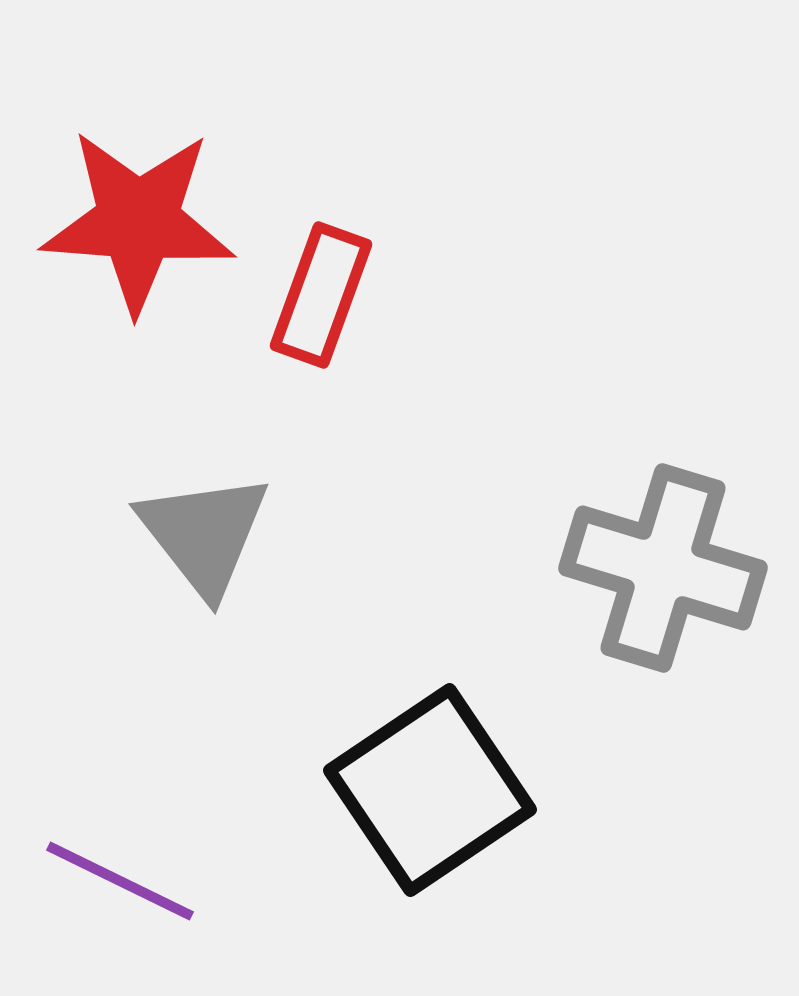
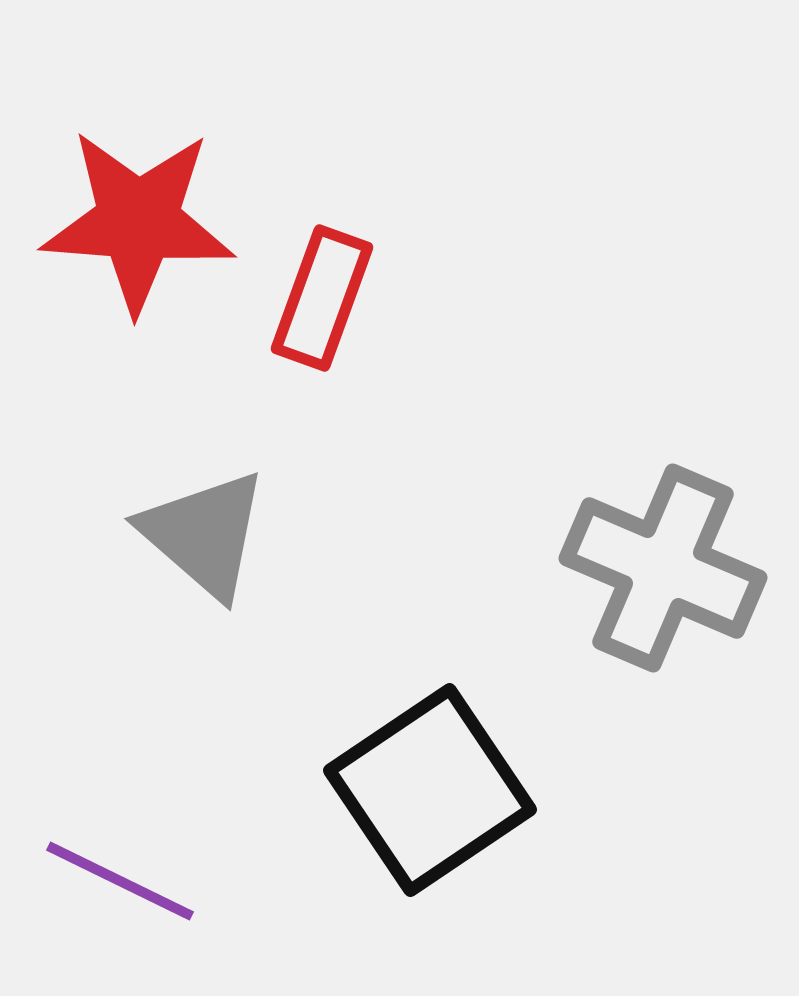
red rectangle: moved 1 px right, 3 px down
gray triangle: rotated 11 degrees counterclockwise
gray cross: rotated 6 degrees clockwise
